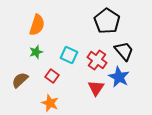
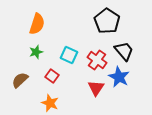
orange semicircle: moved 1 px up
